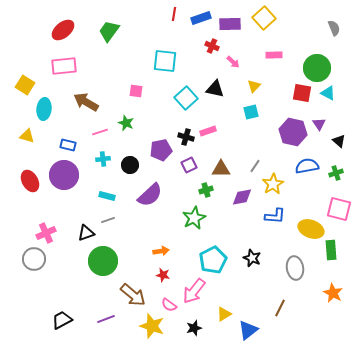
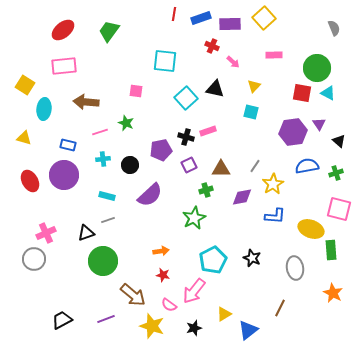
brown arrow at (86, 102): rotated 25 degrees counterclockwise
cyan square at (251, 112): rotated 28 degrees clockwise
purple hexagon at (293, 132): rotated 20 degrees counterclockwise
yellow triangle at (27, 136): moved 3 px left, 2 px down
